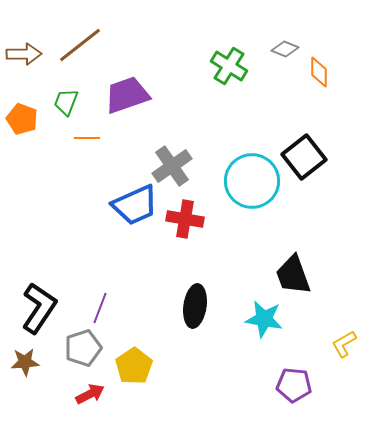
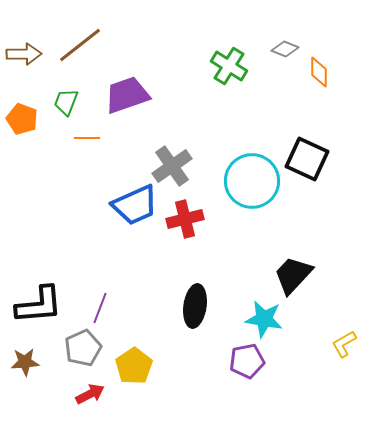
black square: moved 3 px right, 2 px down; rotated 27 degrees counterclockwise
red cross: rotated 24 degrees counterclockwise
black trapezoid: rotated 63 degrees clockwise
black L-shape: moved 3 px up; rotated 51 degrees clockwise
gray pentagon: rotated 6 degrees counterclockwise
purple pentagon: moved 47 px left, 24 px up; rotated 16 degrees counterclockwise
